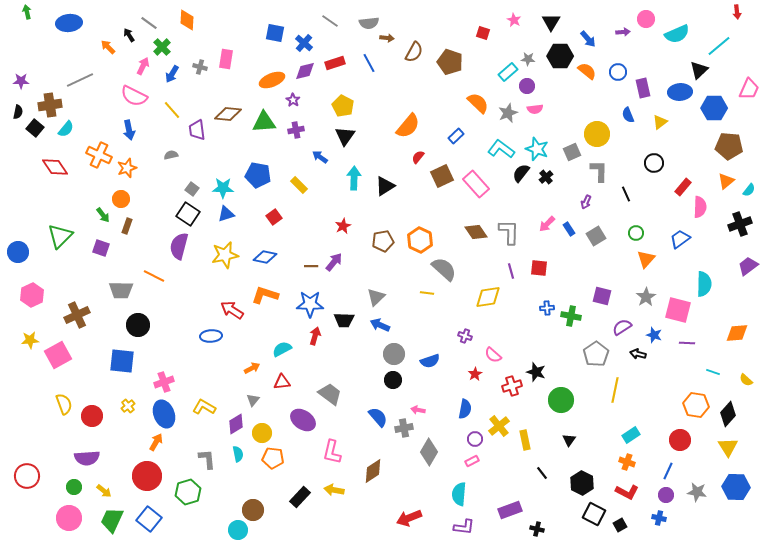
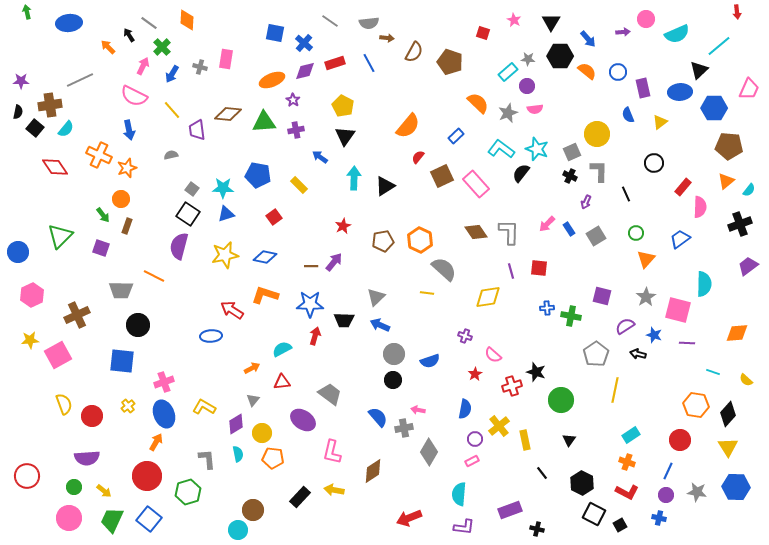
black cross at (546, 177): moved 24 px right, 1 px up; rotated 24 degrees counterclockwise
purple semicircle at (622, 327): moved 3 px right, 1 px up
